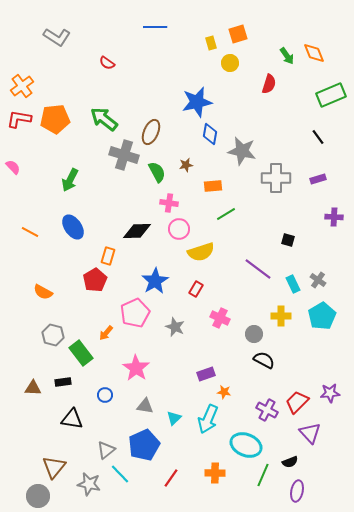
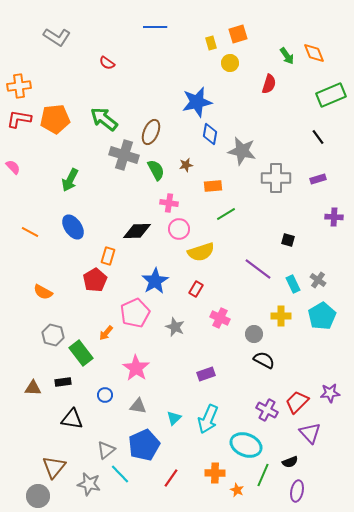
orange cross at (22, 86): moved 3 px left; rotated 30 degrees clockwise
green semicircle at (157, 172): moved 1 px left, 2 px up
orange star at (224, 392): moved 13 px right, 98 px down; rotated 16 degrees clockwise
gray triangle at (145, 406): moved 7 px left
